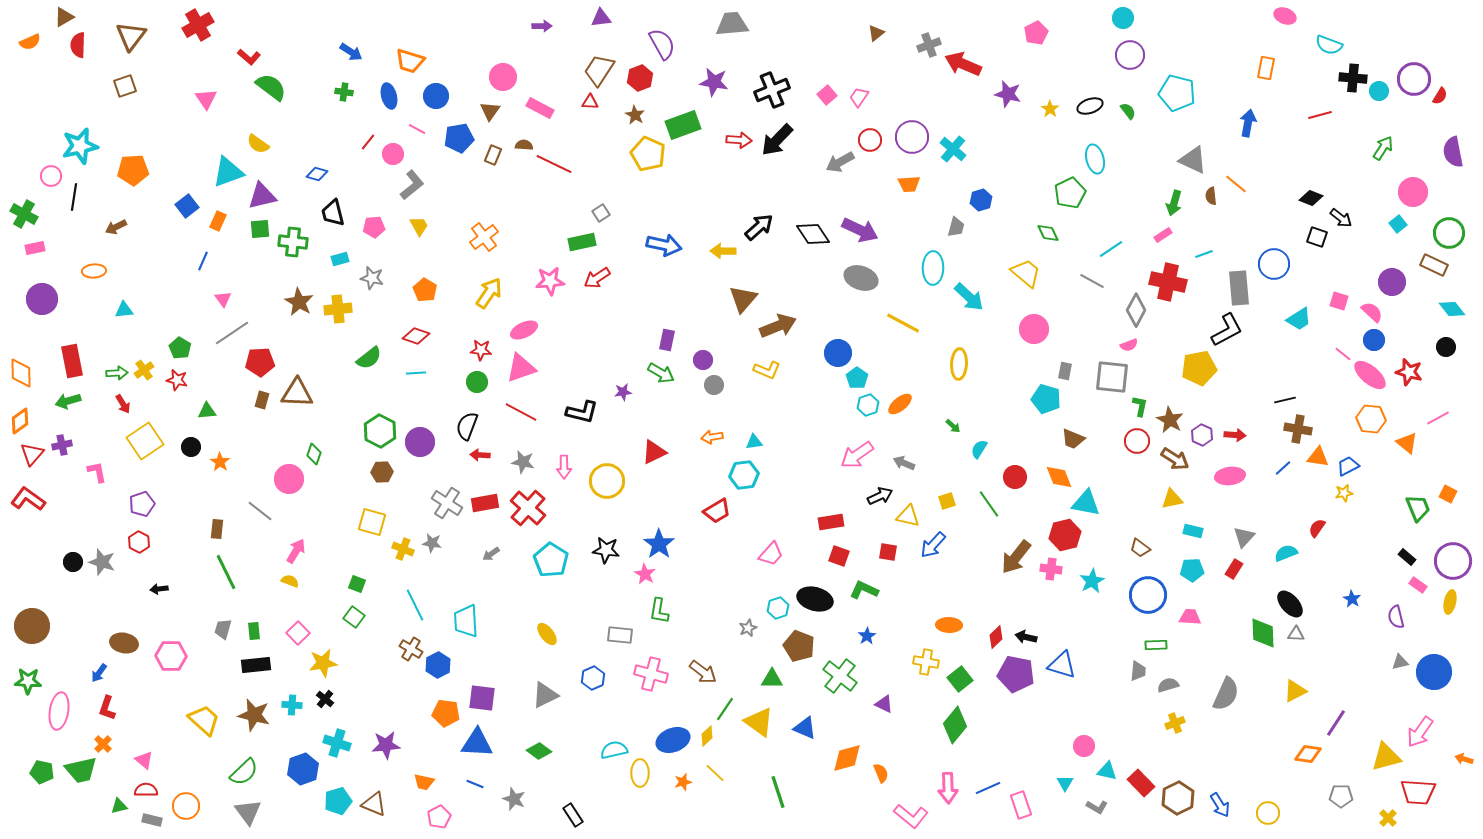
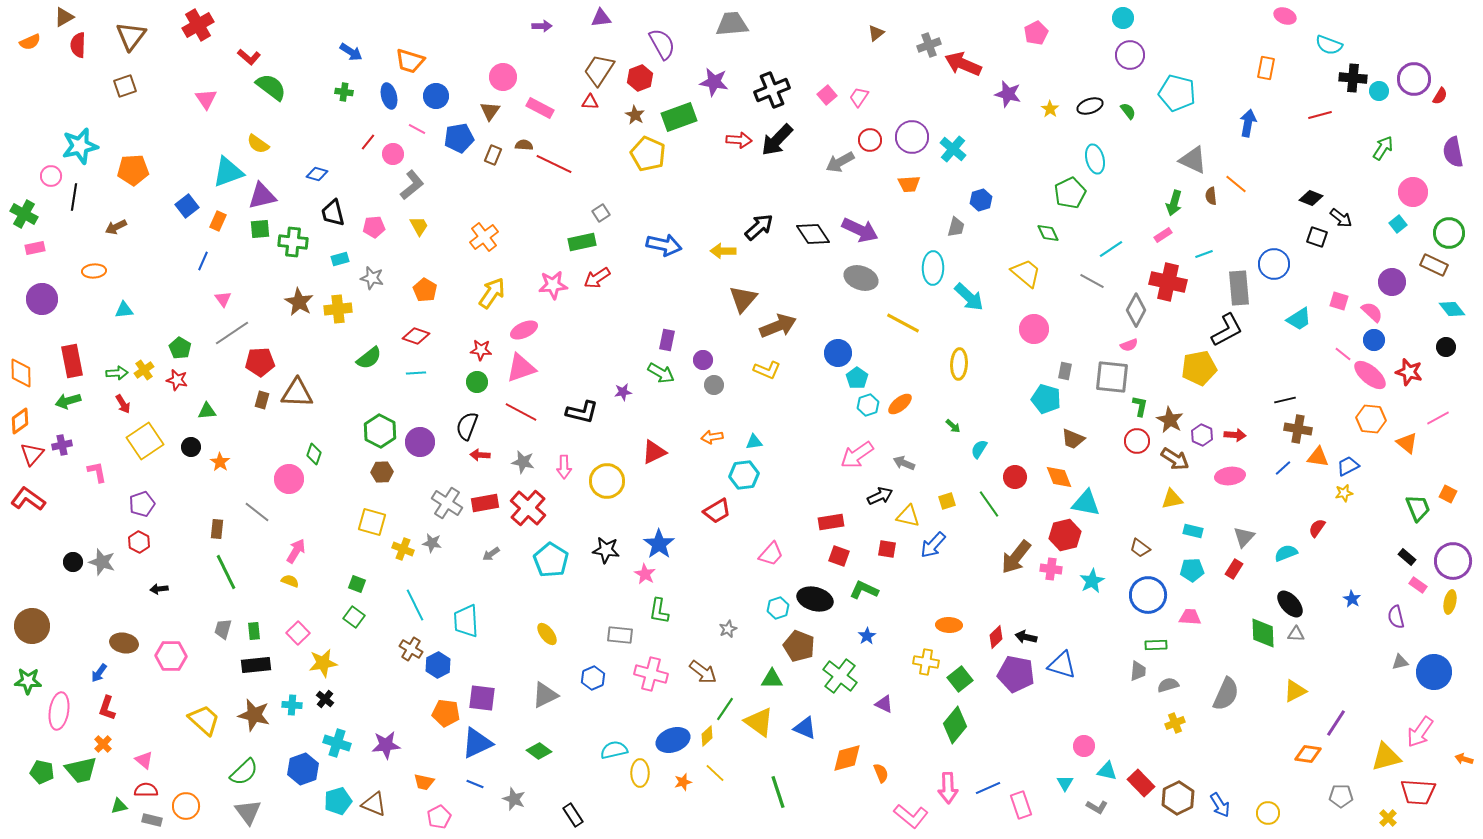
green rectangle at (683, 125): moved 4 px left, 8 px up
pink star at (550, 281): moved 3 px right, 4 px down
yellow arrow at (489, 293): moved 3 px right
gray line at (260, 511): moved 3 px left, 1 px down
red square at (888, 552): moved 1 px left, 3 px up
gray star at (748, 628): moved 20 px left, 1 px down
blue triangle at (477, 743): rotated 28 degrees counterclockwise
